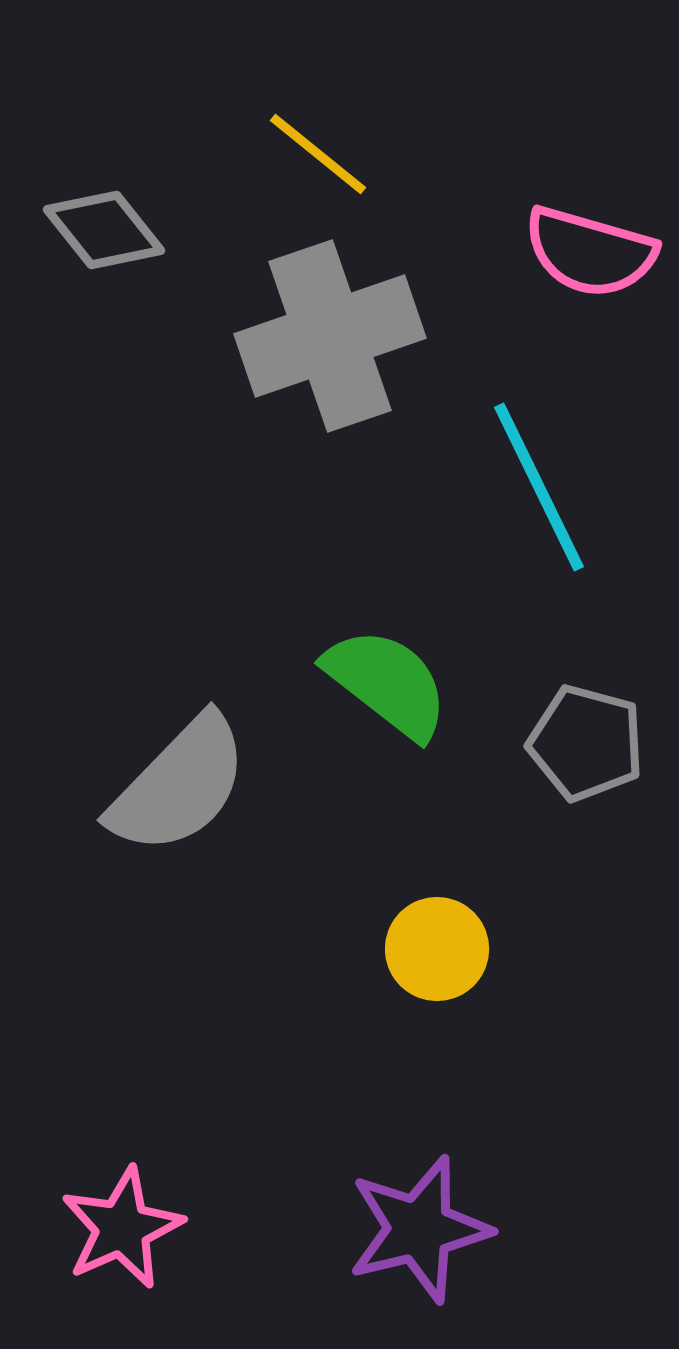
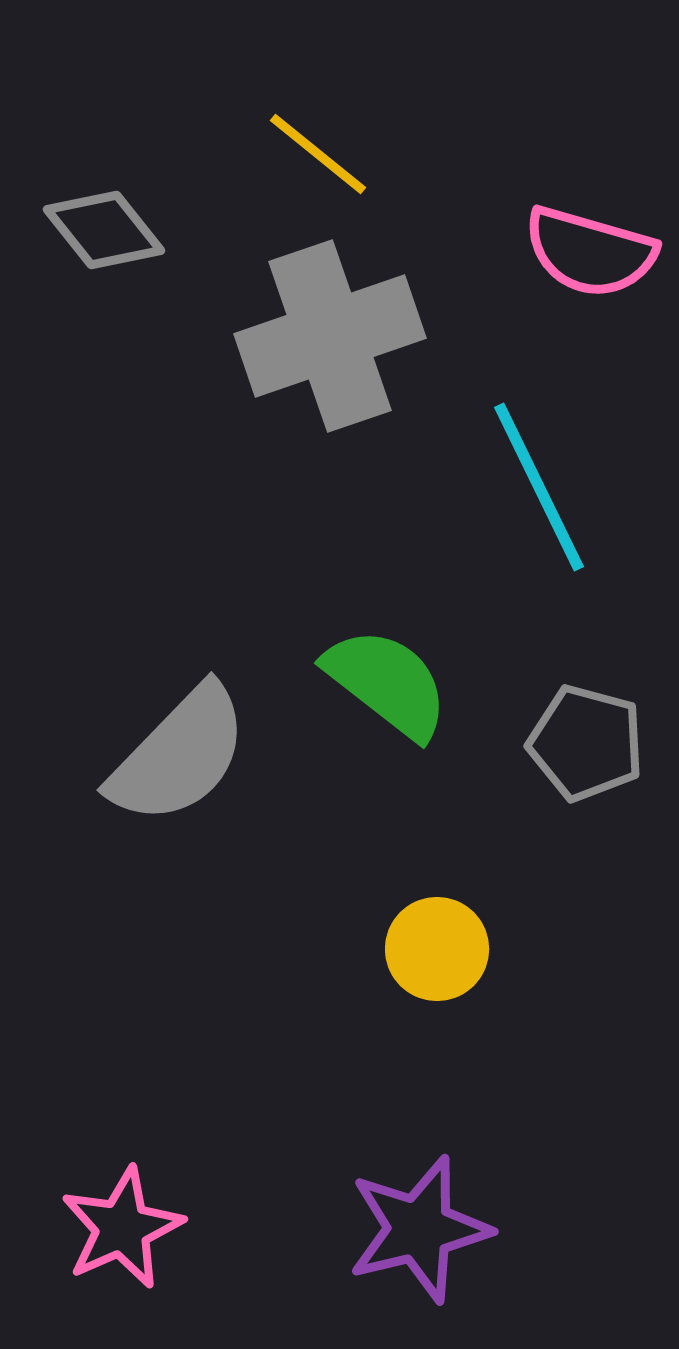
gray semicircle: moved 30 px up
